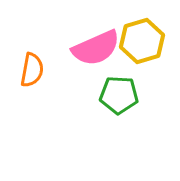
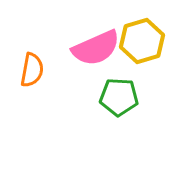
green pentagon: moved 2 px down
